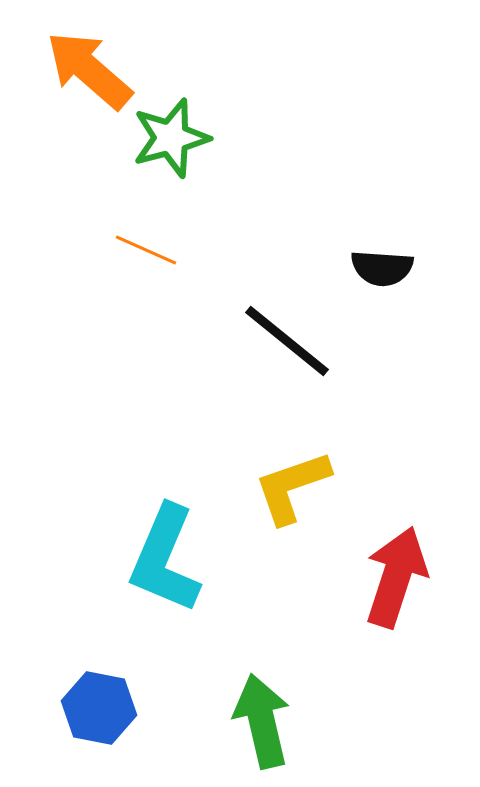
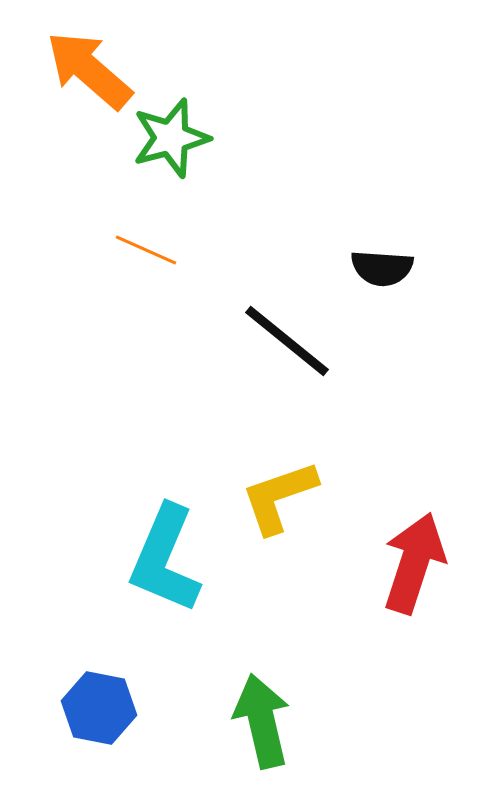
yellow L-shape: moved 13 px left, 10 px down
red arrow: moved 18 px right, 14 px up
